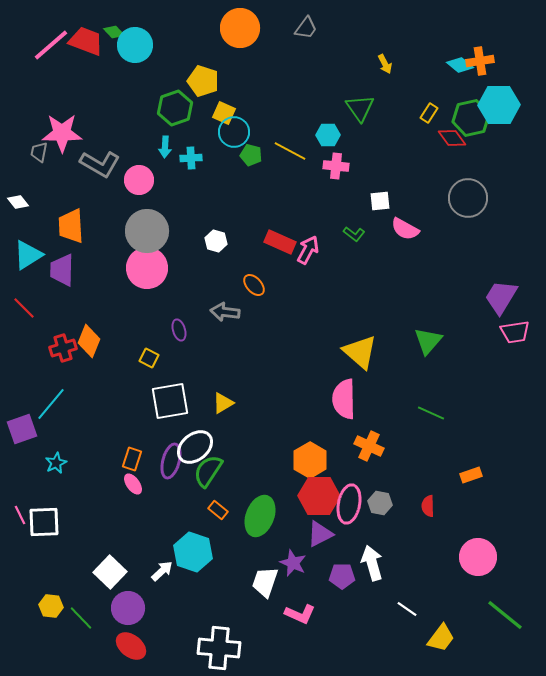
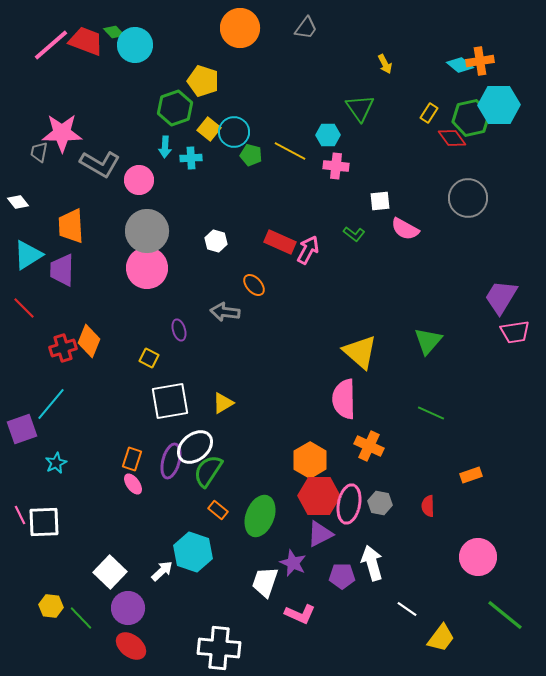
yellow square at (224, 113): moved 15 px left, 16 px down; rotated 15 degrees clockwise
